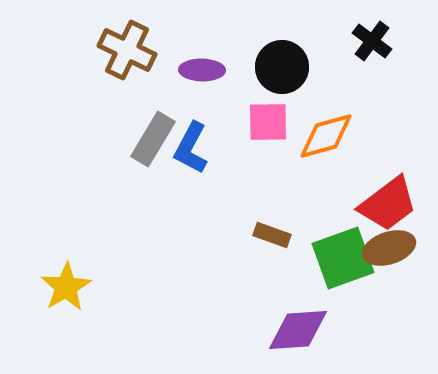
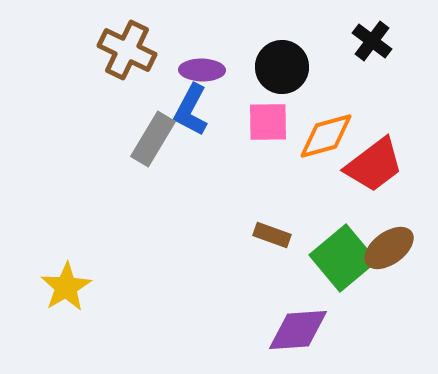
blue L-shape: moved 38 px up
red trapezoid: moved 14 px left, 39 px up
brown ellipse: rotated 18 degrees counterclockwise
green square: rotated 20 degrees counterclockwise
